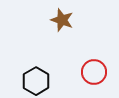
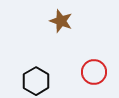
brown star: moved 1 px left, 1 px down
